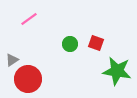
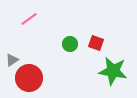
green star: moved 4 px left
red circle: moved 1 px right, 1 px up
